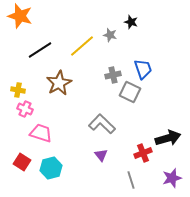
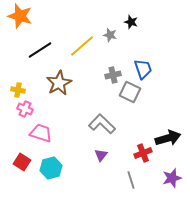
purple triangle: rotated 16 degrees clockwise
